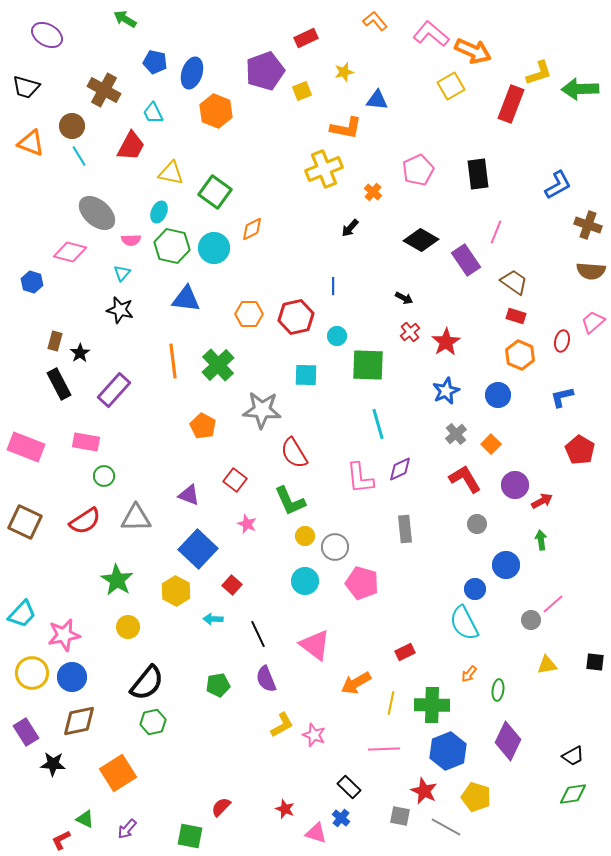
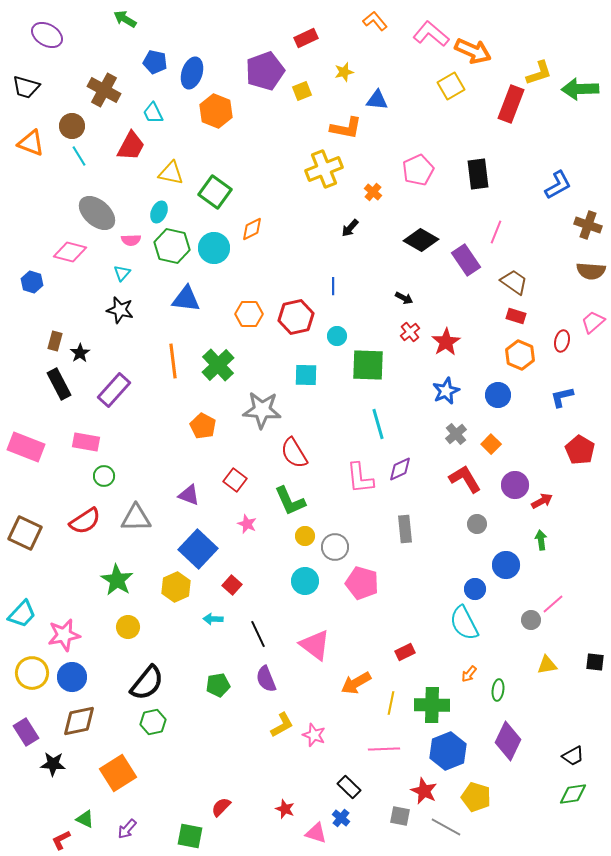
brown square at (25, 522): moved 11 px down
yellow hexagon at (176, 591): moved 4 px up; rotated 8 degrees clockwise
